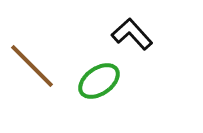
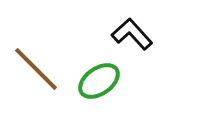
brown line: moved 4 px right, 3 px down
